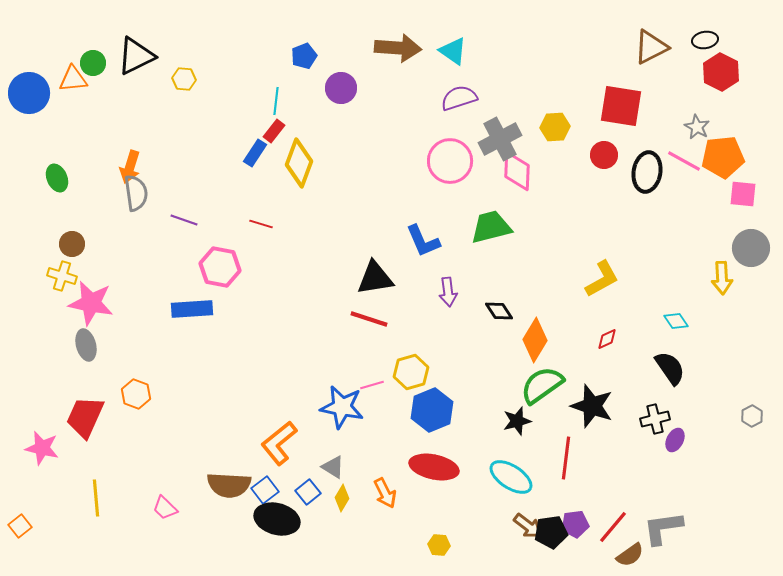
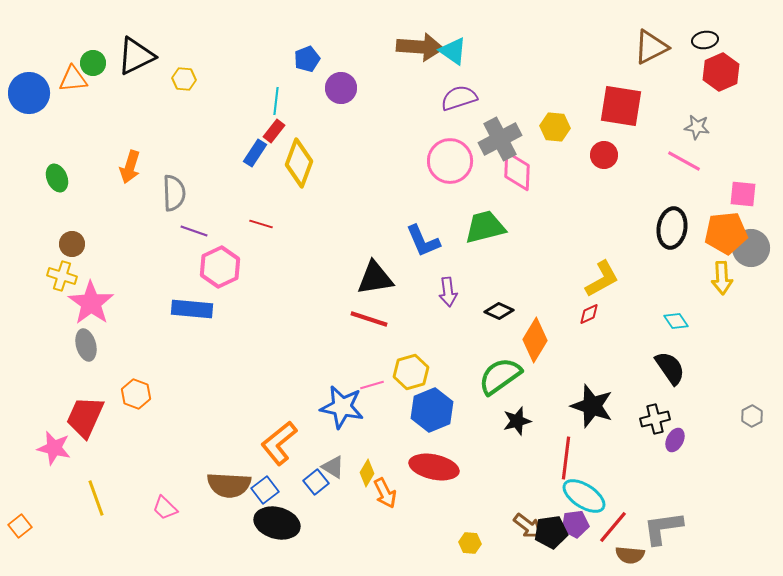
brown arrow at (398, 48): moved 22 px right, 1 px up
blue pentagon at (304, 56): moved 3 px right, 3 px down
red hexagon at (721, 72): rotated 9 degrees clockwise
yellow hexagon at (555, 127): rotated 8 degrees clockwise
gray star at (697, 127): rotated 20 degrees counterclockwise
orange pentagon at (723, 157): moved 3 px right, 76 px down
black ellipse at (647, 172): moved 25 px right, 56 px down
gray semicircle at (136, 193): moved 38 px right; rotated 6 degrees clockwise
purple line at (184, 220): moved 10 px right, 11 px down
green trapezoid at (491, 227): moved 6 px left
pink hexagon at (220, 267): rotated 24 degrees clockwise
pink star at (91, 303): rotated 24 degrees clockwise
blue rectangle at (192, 309): rotated 9 degrees clockwise
black diamond at (499, 311): rotated 32 degrees counterclockwise
red diamond at (607, 339): moved 18 px left, 25 px up
green semicircle at (542, 385): moved 42 px left, 9 px up
pink star at (42, 448): moved 12 px right
cyan ellipse at (511, 477): moved 73 px right, 19 px down
blue square at (308, 492): moved 8 px right, 10 px up
yellow line at (96, 498): rotated 15 degrees counterclockwise
yellow diamond at (342, 498): moved 25 px right, 25 px up
black ellipse at (277, 519): moved 4 px down
yellow hexagon at (439, 545): moved 31 px right, 2 px up
brown semicircle at (630, 555): rotated 40 degrees clockwise
